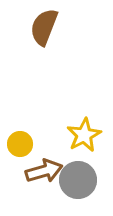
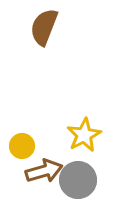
yellow circle: moved 2 px right, 2 px down
